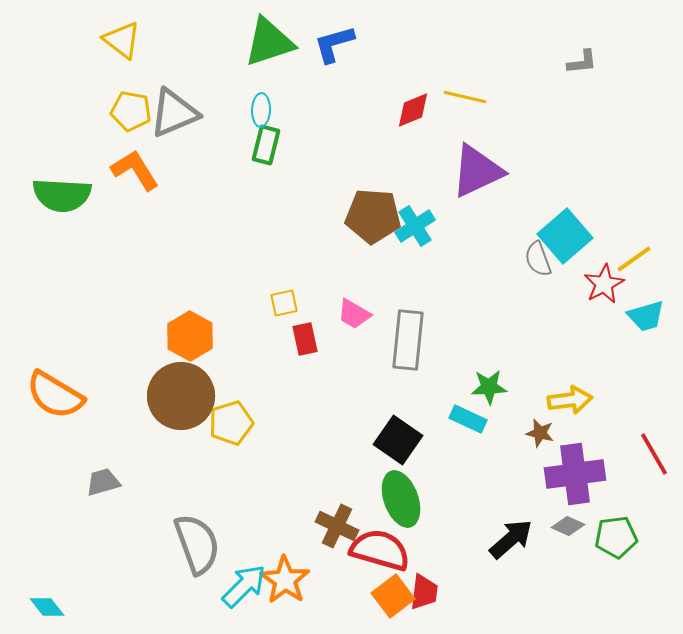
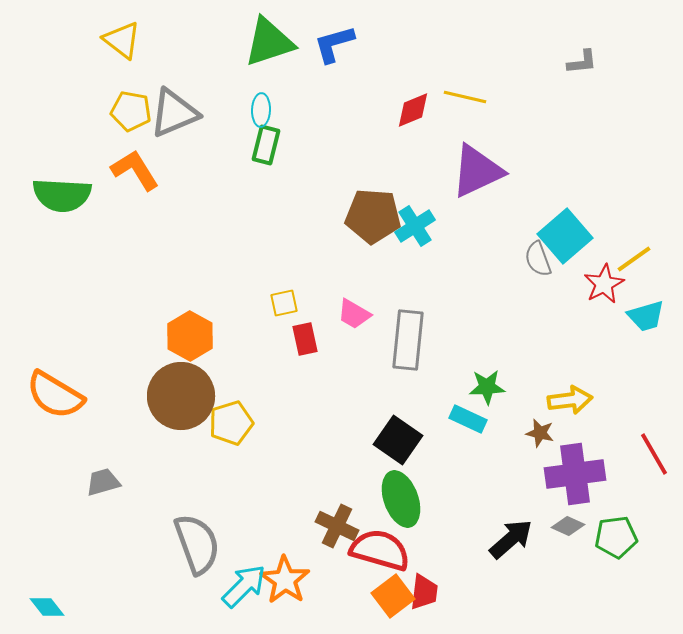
green star at (489, 387): moved 2 px left
